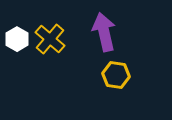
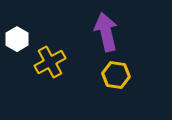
purple arrow: moved 2 px right
yellow cross: moved 23 px down; rotated 20 degrees clockwise
